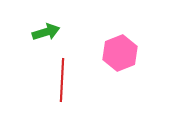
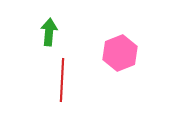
green arrow: moved 3 px right; rotated 68 degrees counterclockwise
